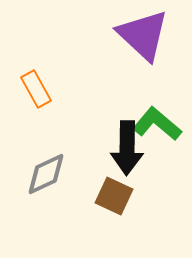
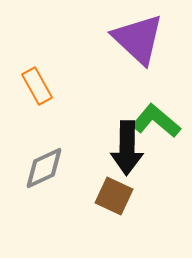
purple triangle: moved 5 px left, 4 px down
orange rectangle: moved 1 px right, 3 px up
green L-shape: moved 1 px left, 3 px up
gray diamond: moved 2 px left, 6 px up
